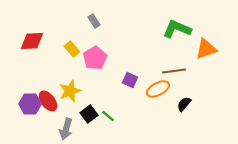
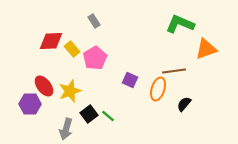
green L-shape: moved 3 px right, 5 px up
red diamond: moved 19 px right
orange ellipse: rotated 45 degrees counterclockwise
red ellipse: moved 4 px left, 15 px up
